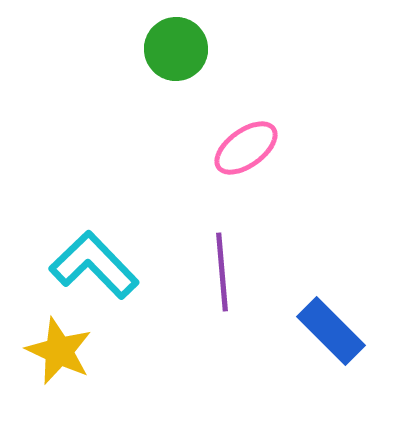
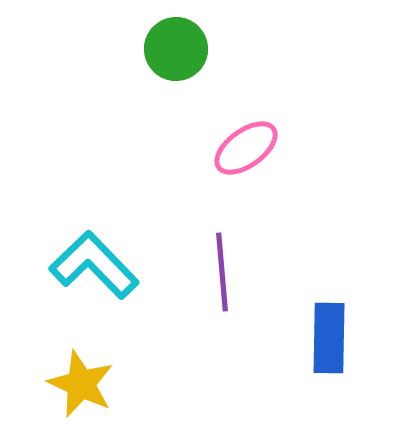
blue rectangle: moved 2 px left, 7 px down; rotated 46 degrees clockwise
yellow star: moved 22 px right, 33 px down
